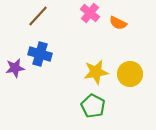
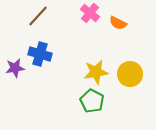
green pentagon: moved 1 px left, 5 px up
